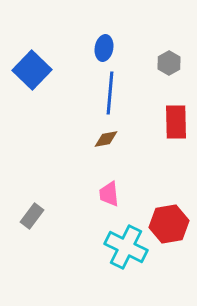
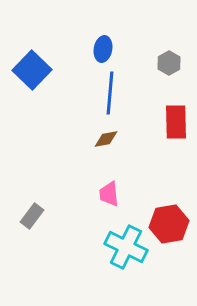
blue ellipse: moved 1 px left, 1 px down
